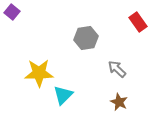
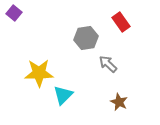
purple square: moved 2 px right, 1 px down
red rectangle: moved 17 px left
gray arrow: moved 9 px left, 5 px up
